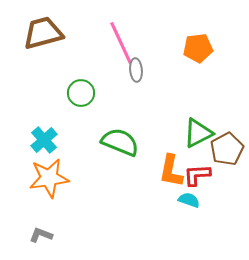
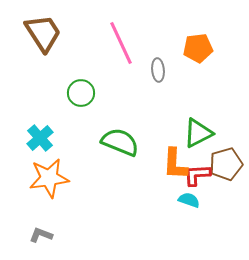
brown trapezoid: rotated 72 degrees clockwise
gray ellipse: moved 22 px right
cyan cross: moved 4 px left, 2 px up
brown pentagon: moved 1 px left, 15 px down; rotated 12 degrees clockwise
orange L-shape: moved 4 px right, 7 px up; rotated 8 degrees counterclockwise
